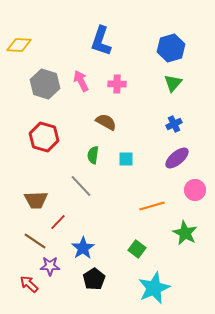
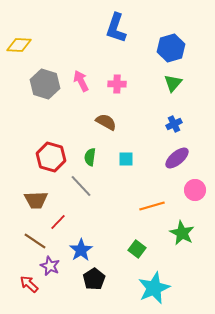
blue L-shape: moved 15 px right, 13 px up
red hexagon: moved 7 px right, 20 px down
green semicircle: moved 3 px left, 2 px down
green star: moved 3 px left
blue star: moved 2 px left, 2 px down
purple star: rotated 24 degrees clockwise
